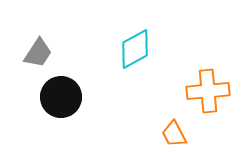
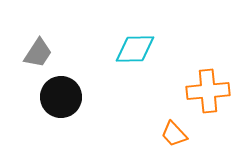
cyan diamond: rotated 27 degrees clockwise
orange trapezoid: rotated 16 degrees counterclockwise
